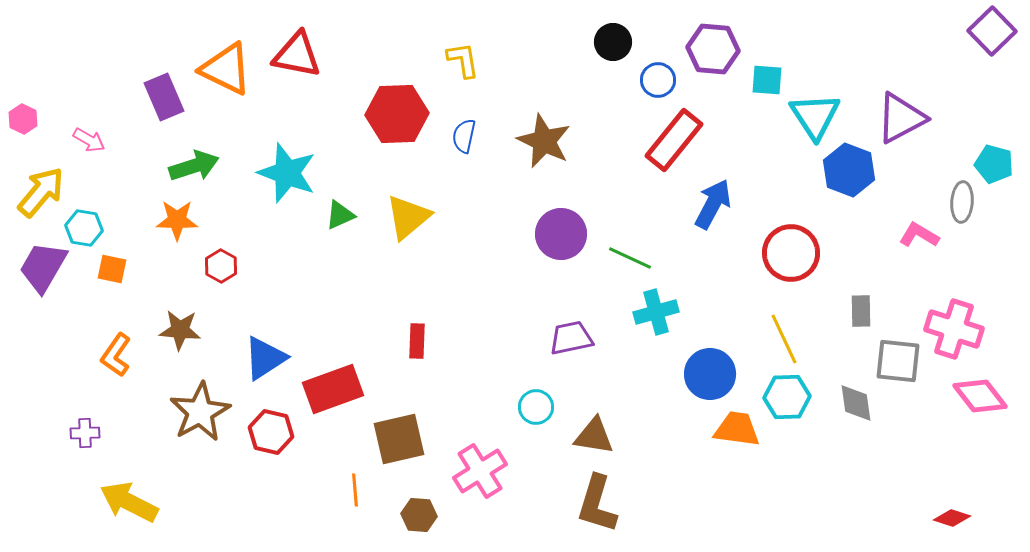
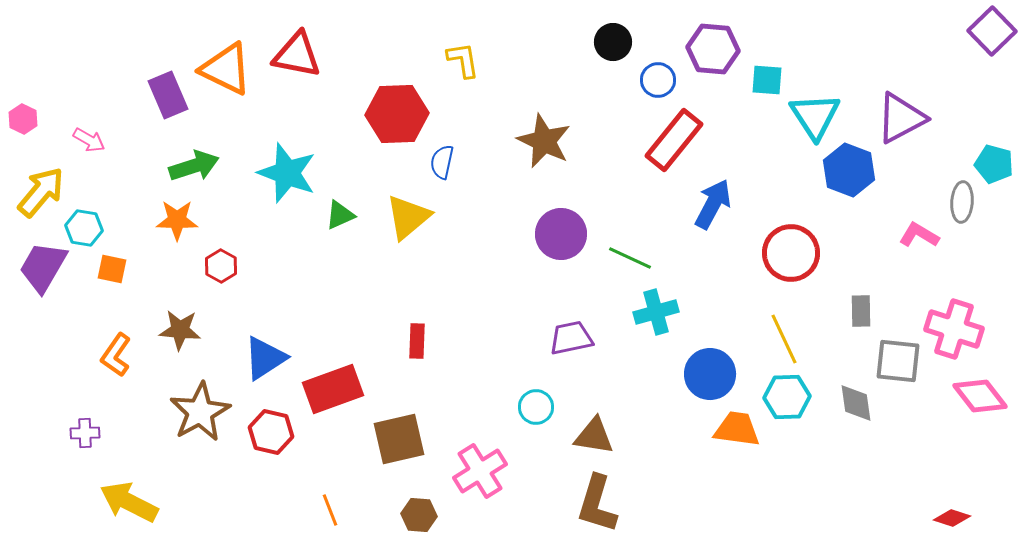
purple rectangle at (164, 97): moved 4 px right, 2 px up
blue semicircle at (464, 136): moved 22 px left, 26 px down
orange line at (355, 490): moved 25 px left, 20 px down; rotated 16 degrees counterclockwise
